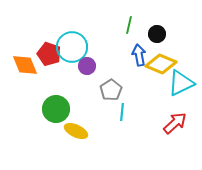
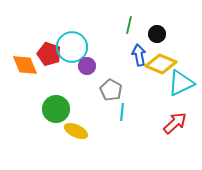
gray pentagon: rotated 10 degrees counterclockwise
